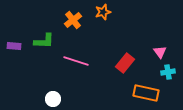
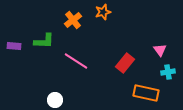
pink triangle: moved 2 px up
pink line: rotated 15 degrees clockwise
white circle: moved 2 px right, 1 px down
